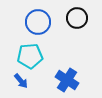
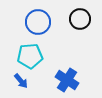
black circle: moved 3 px right, 1 px down
